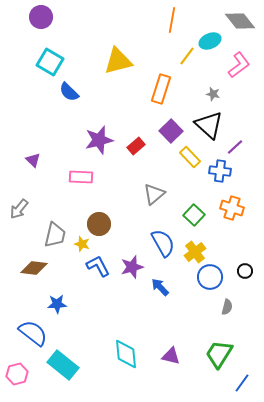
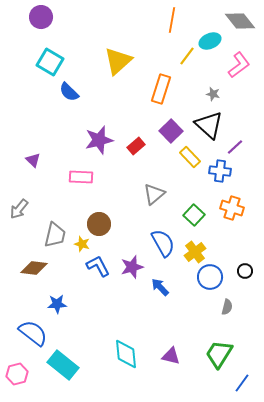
yellow triangle at (118, 61): rotated 28 degrees counterclockwise
